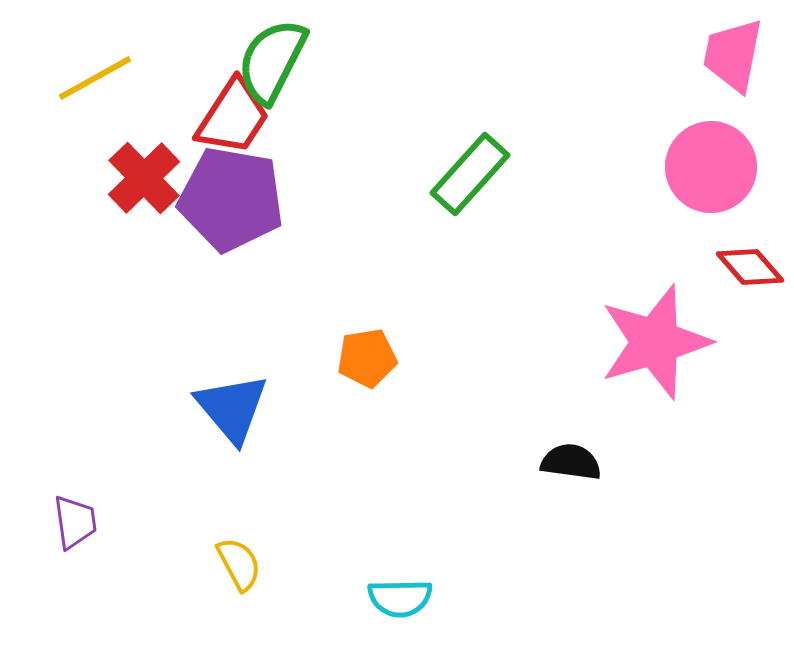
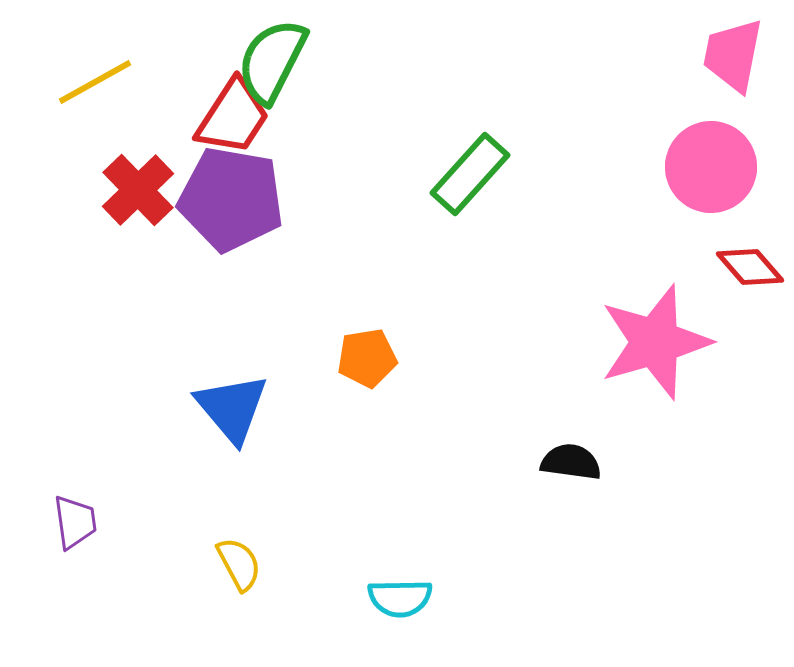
yellow line: moved 4 px down
red cross: moved 6 px left, 12 px down
